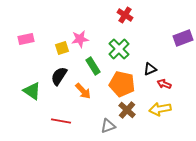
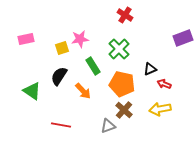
brown cross: moved 3 px left
red line: moved 4 px down
